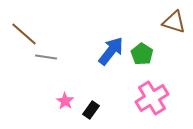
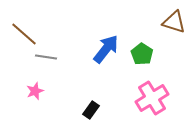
blue arrow: moved 5 px left, 2 px up
pink star: moved 30 px left, 10 px up; rotated 18 degrees clockwise
